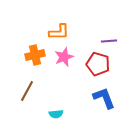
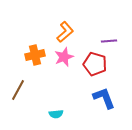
orange L-shape: moved 6 px right; rotated 40 degrees counterclockwise
red pentagon: moved 3 px left
brown line: moved 9 px left, 1 px up
